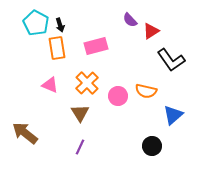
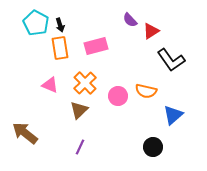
orange rectangle: moved 3 px right
orange cross: moved 2 px left
brown triangle: moved 1 px left, 3 px up; rotated 18 degrees clockwise
black circle: moved 1 px right, 1 px down
